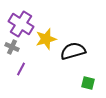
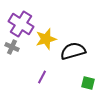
purple line: moved 21 px right, 8 px down
